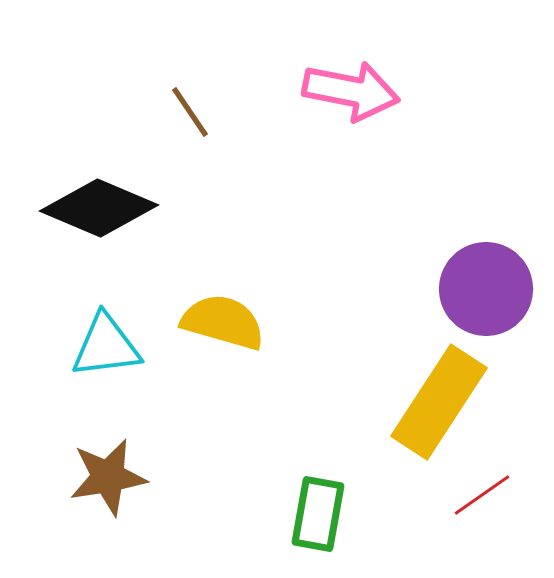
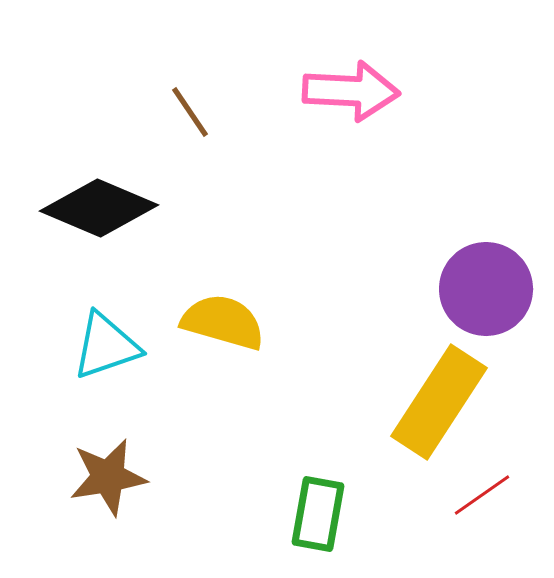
pink arrow: rotated 8 degrees counterclockwise
cyan triangle: rotated 12 degrees counterclockwise
